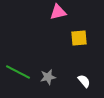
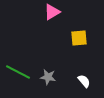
pink triangle: moved 6 px left; rotated 18 degrees counterclockwise
gray star: rotated 21 degrees clockwise
